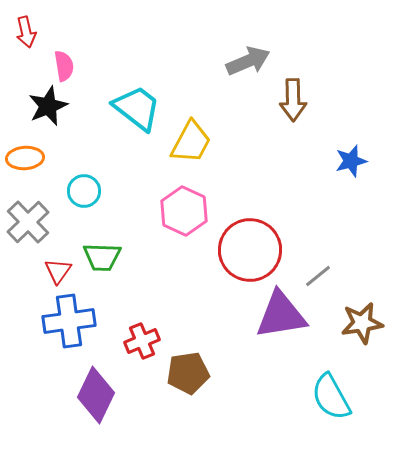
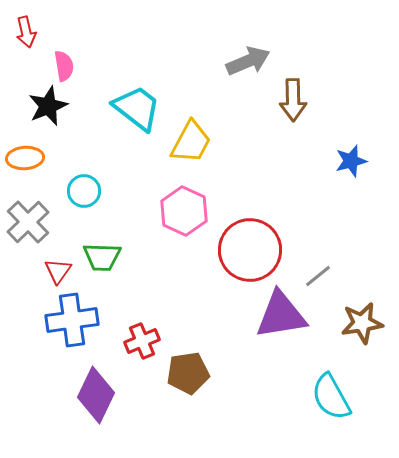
blue cross: moved 3 px right, 1 px up
